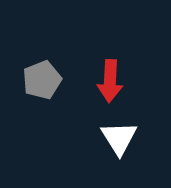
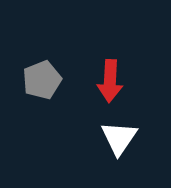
white triangle: rotated 6 degrees clockwise
